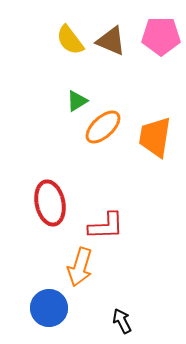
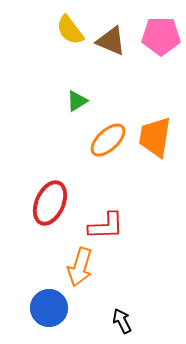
yellow semicircle: moved 10 px up
orange ellipse: moved 5 px right, 13 px down
red ellipse: rotated 36 degrees clockwise
